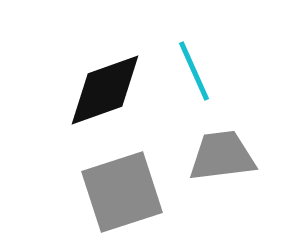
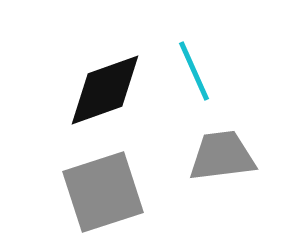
gray square: moved 19 px left
